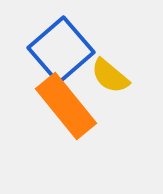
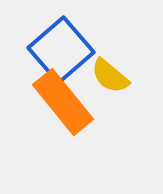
orange rectangle: moved 3 px left, 4 px up
